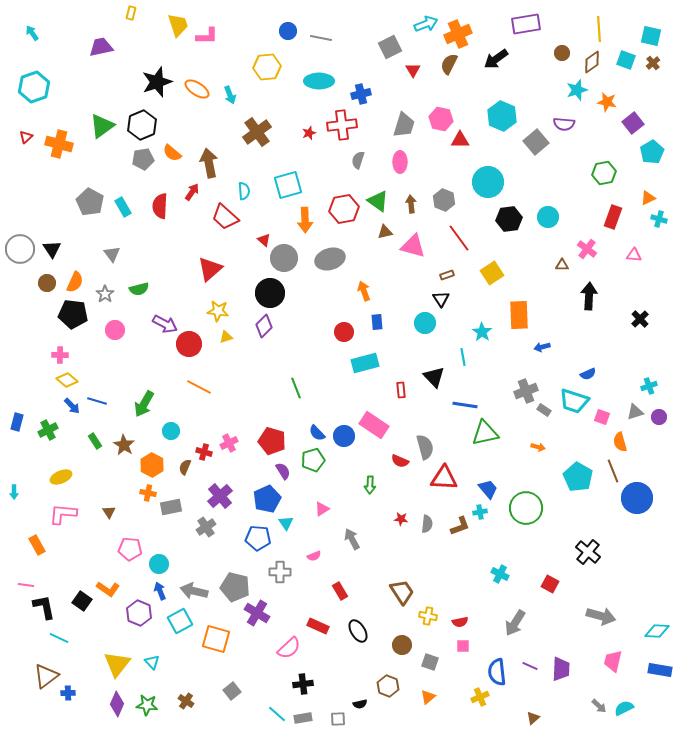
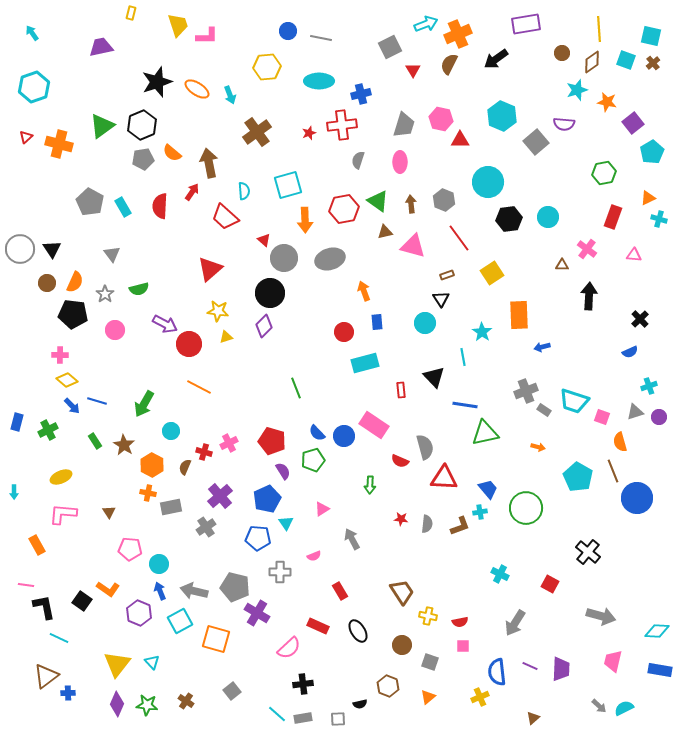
blue semicircle at (588, 374): moved 42 px right, 22 px up
